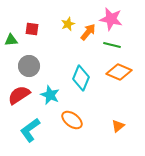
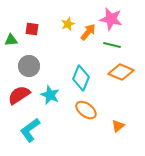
orange diamond: moved 2 px right
orange ellipse: moved 14 px right, 10 px up
